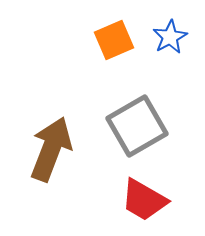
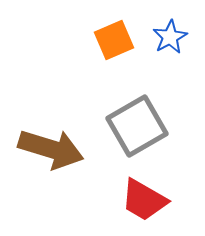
brown arrow: rotated 86 degrees clockwise
